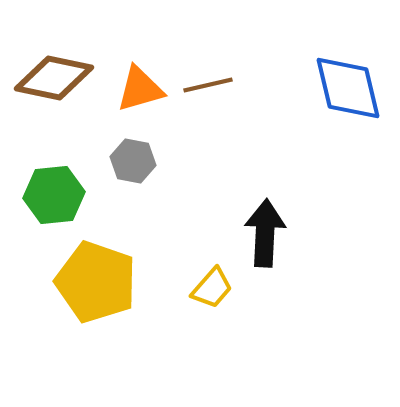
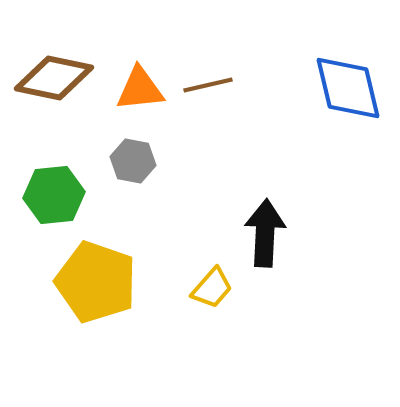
orange triangle: rotated 10 degrees clockwise
